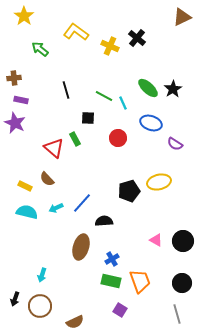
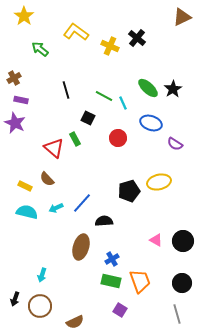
brown cross at (14, 78): rotated 24 degrees counterclockwise
black square at (88, 118): rotated 24 degrees clockwise
